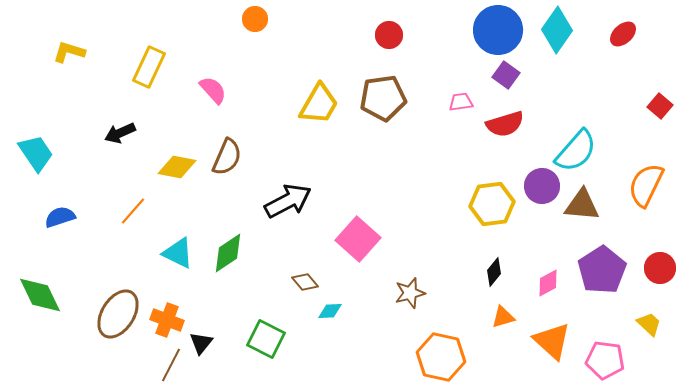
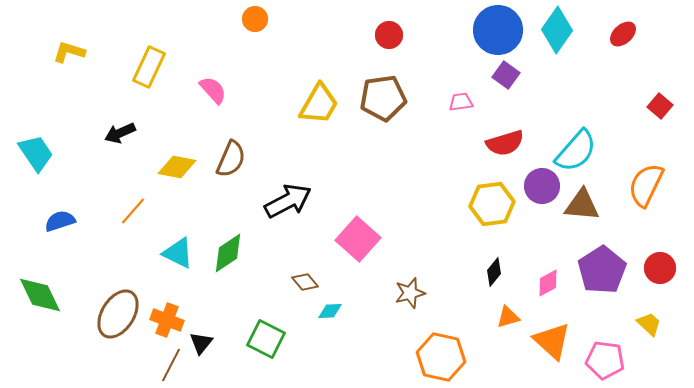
red semicircle at (505, 124): moved 19 px down
brown semicircle at (227, 157): moved 4 px right, 2 px down
blue semicircle at (60, 217): moved 4 px down
orange triangle at (503, 317): moved 5 px right
